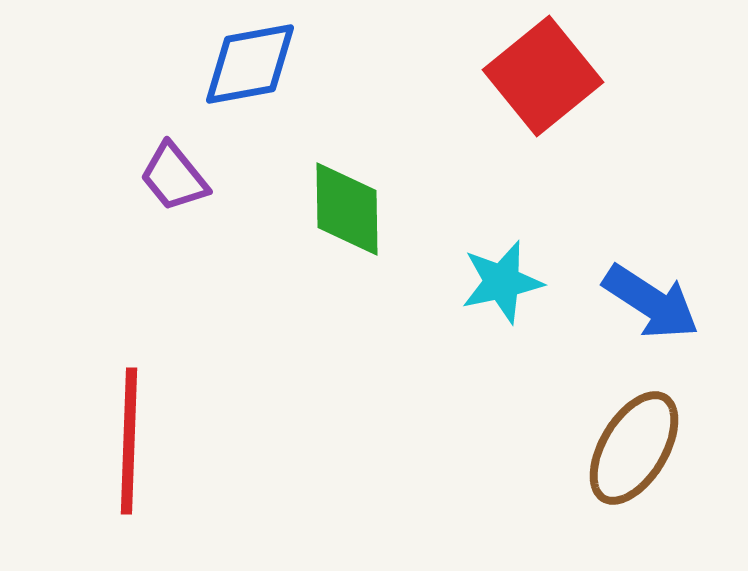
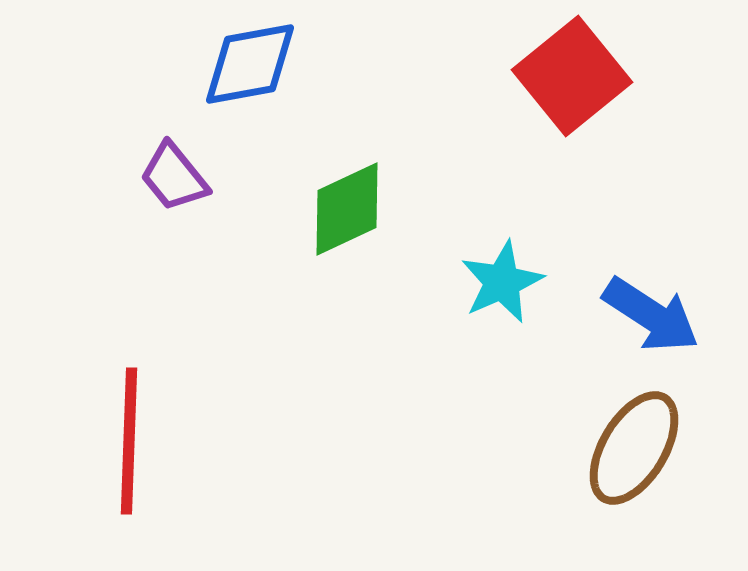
red square: moved 29 px right
green diamond: rotated 66 degrees clockwise
cyan star: rotated 12 degrees counterclockwise
blue arrow: moved 13 px down
